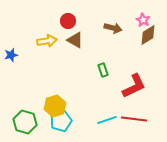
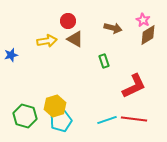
brown triangle: moved 1 px up
green rectangle: moved 1 px right, 9 px up
green hexagon: moved 6 px up
